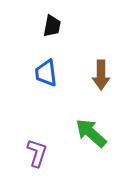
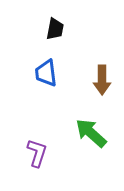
black trapezoid: moved 3 px right, 3 px down
brown arrow: moved 1 px right, 5 px down
